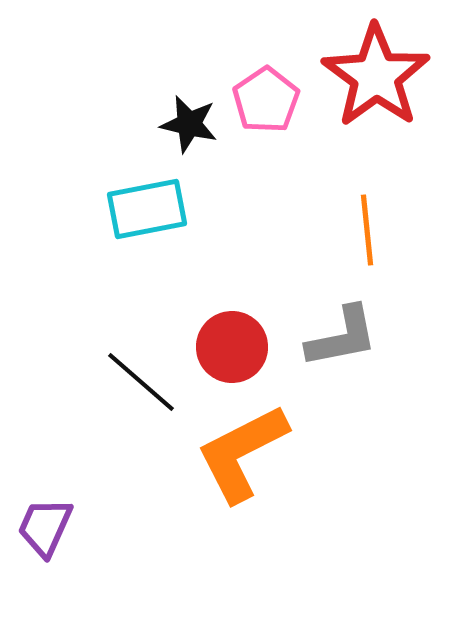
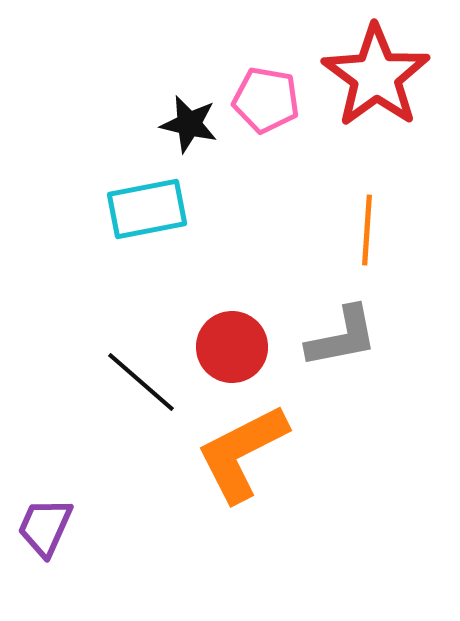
pink pentagon: rotated 28 degrees counterclockwise
orange line: rotated 10 degrees clockwise
